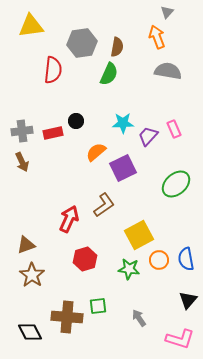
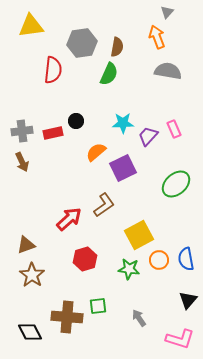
red arrow: rotated 24 degrees clockwise
